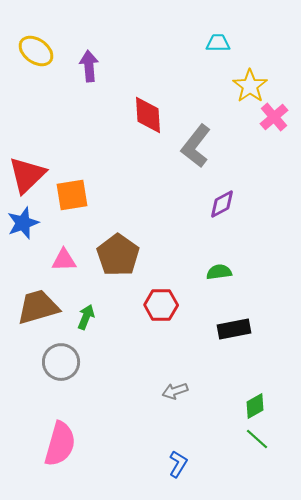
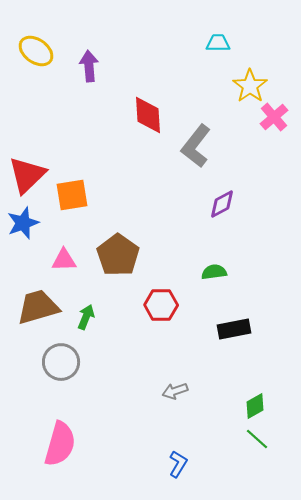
green semicircle: moved 5 px left
